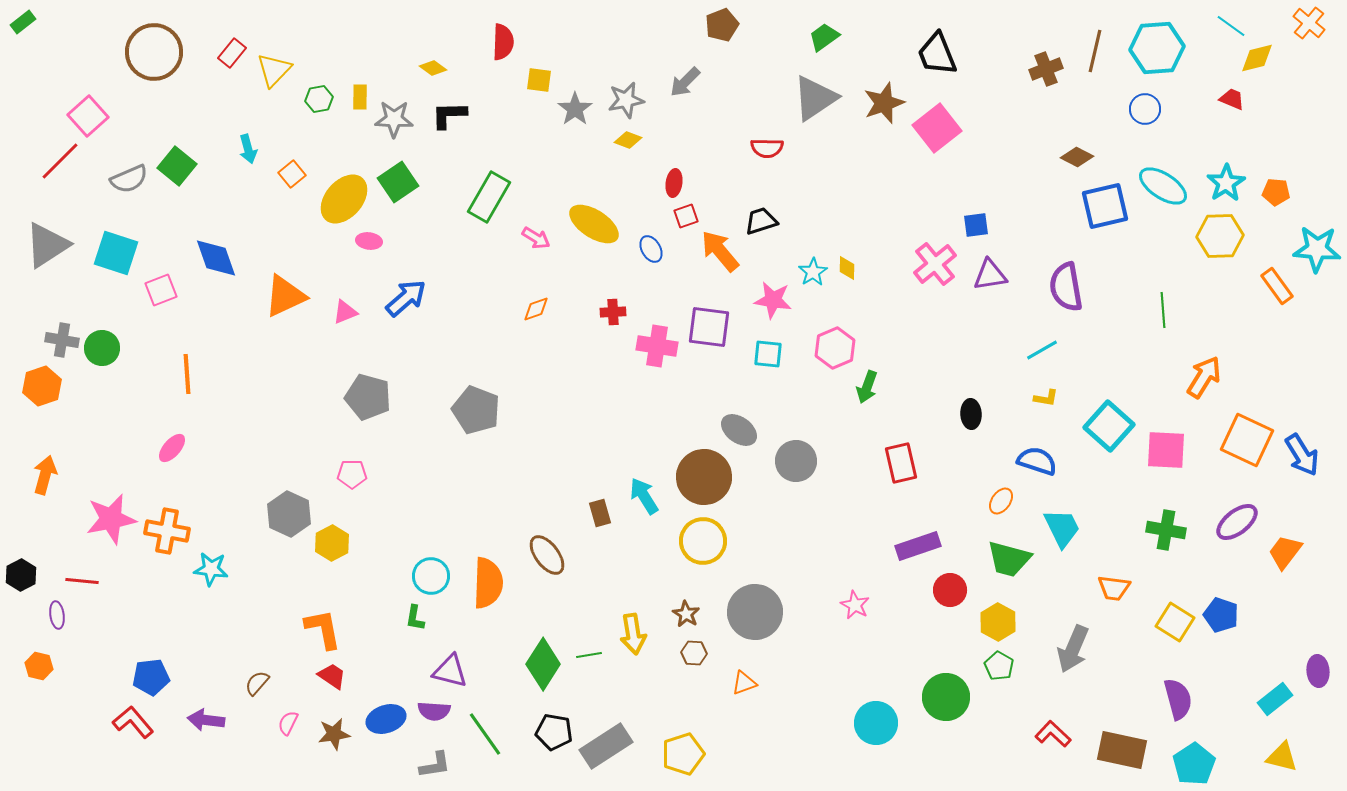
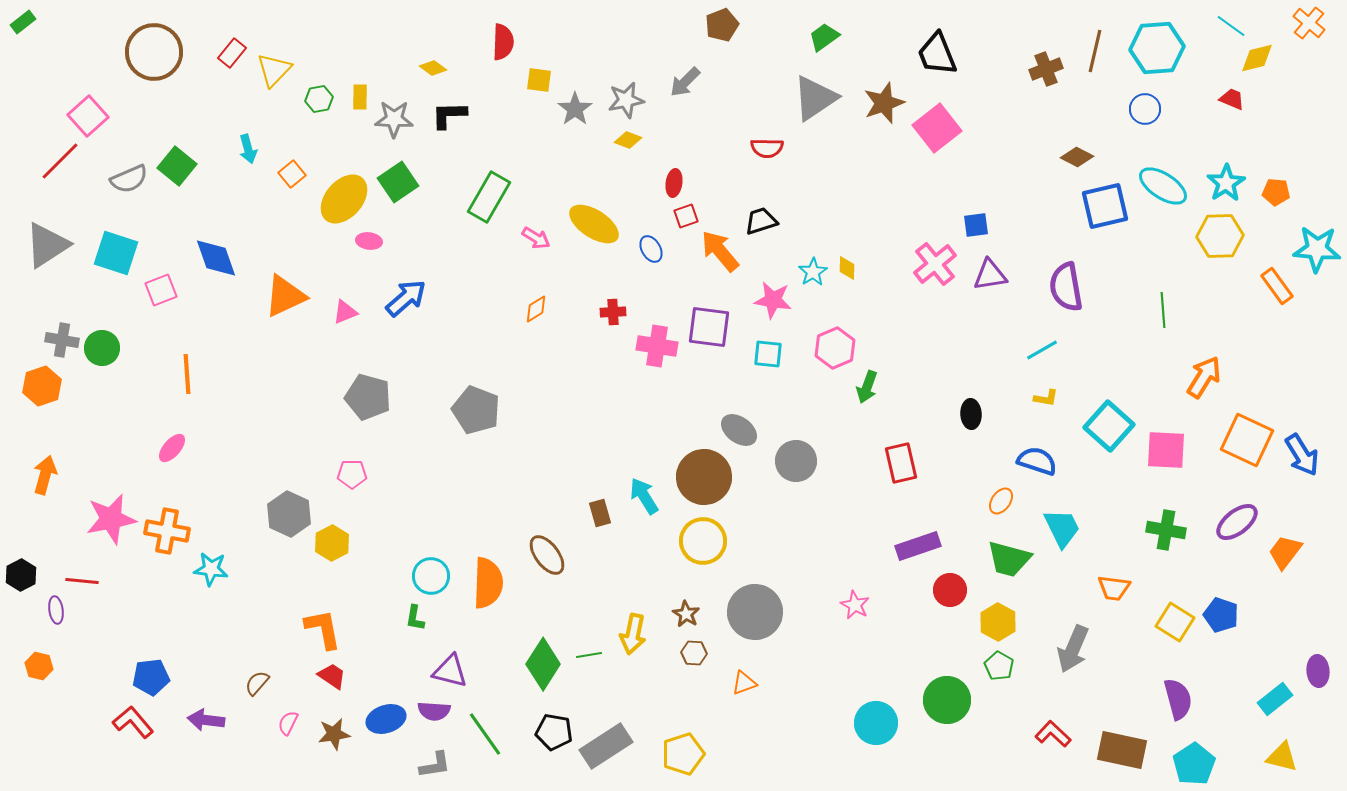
orange diamond at (536, 309): rotated 12 degrees counterclockwise
purple ellipse at (57, 615): moved 1 px left, 5 px up
yellow arrow at (633, 634): rotated 21 degrees clockwise
green circle at (946, 697): moved 1 px right, 3 px down
